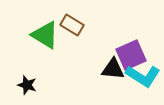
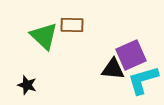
brown rectangle: rotated 30 degrees counterclockwise
green triangle: moved 1 px left, 1 px down; rotated 12 degrees clockwise
cyan L-shape: moved 4 px down; rotated 132 degrees clockwise
